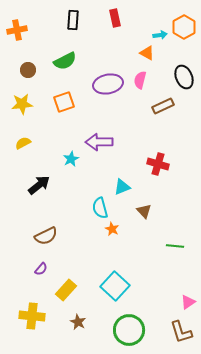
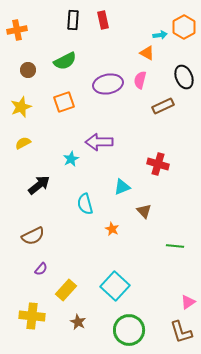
red rectangle: moved 12 px left, 2 px down
yellow star: moved 1 px left, 3 px down; rotated 15 degrees counterclockwise
cyan semicircle: moved 15 px left, 4 px up
brown semicircle: moved 13 px left
